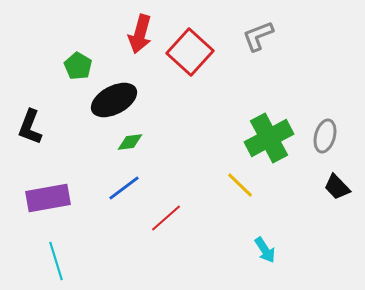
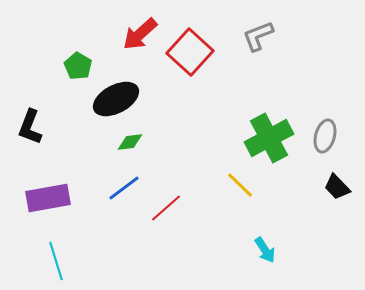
red arrow: rotated 33 degrees clockwise
black ellipse: moved 2 px right, 1 px up
red line: moved 10 px up
